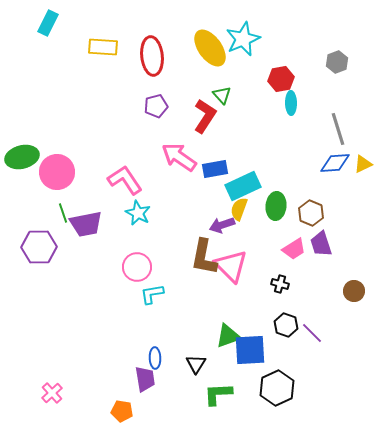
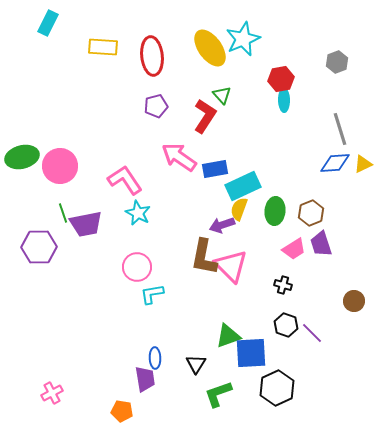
cyan ellipse at (291, 103): moved 7 px left, 3 px up
gray line at (338, 129): moved 2 px right
pink circle at (57, 172): moved 3 px right, 6 px up
green ellipse at (276, 206): moved 1 px left, 5 px down
brown hexagon at (311, 213): rotated 15 degrees clockwise
black cross at (280, 284): moved 3 px right, 1 px down
brown circle at (354, 291): moved 10 px down
blue square at (250, 350): moved 1 px right, 3 px down
pink cross at (52, 393): rotated 15 degrees clockwise
green L-shape at (218, 394): rotated 16 degrees counterclockwise
